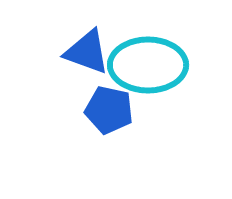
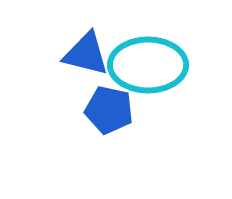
blue triangle: moved 1 px left, 2 px down; rotated 6 degrees counterclockwise
